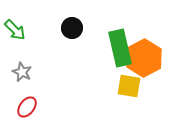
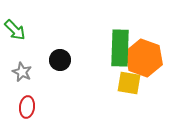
black circle: moved 12 px left, 32 px down
green rectangle: rotated 15 degrees clockwise
orange hexagon: rotated 12 degrees counterclockwise
yellow square: moved 3 px up
red ellipse: rotated 30 degrees counterclockwise
